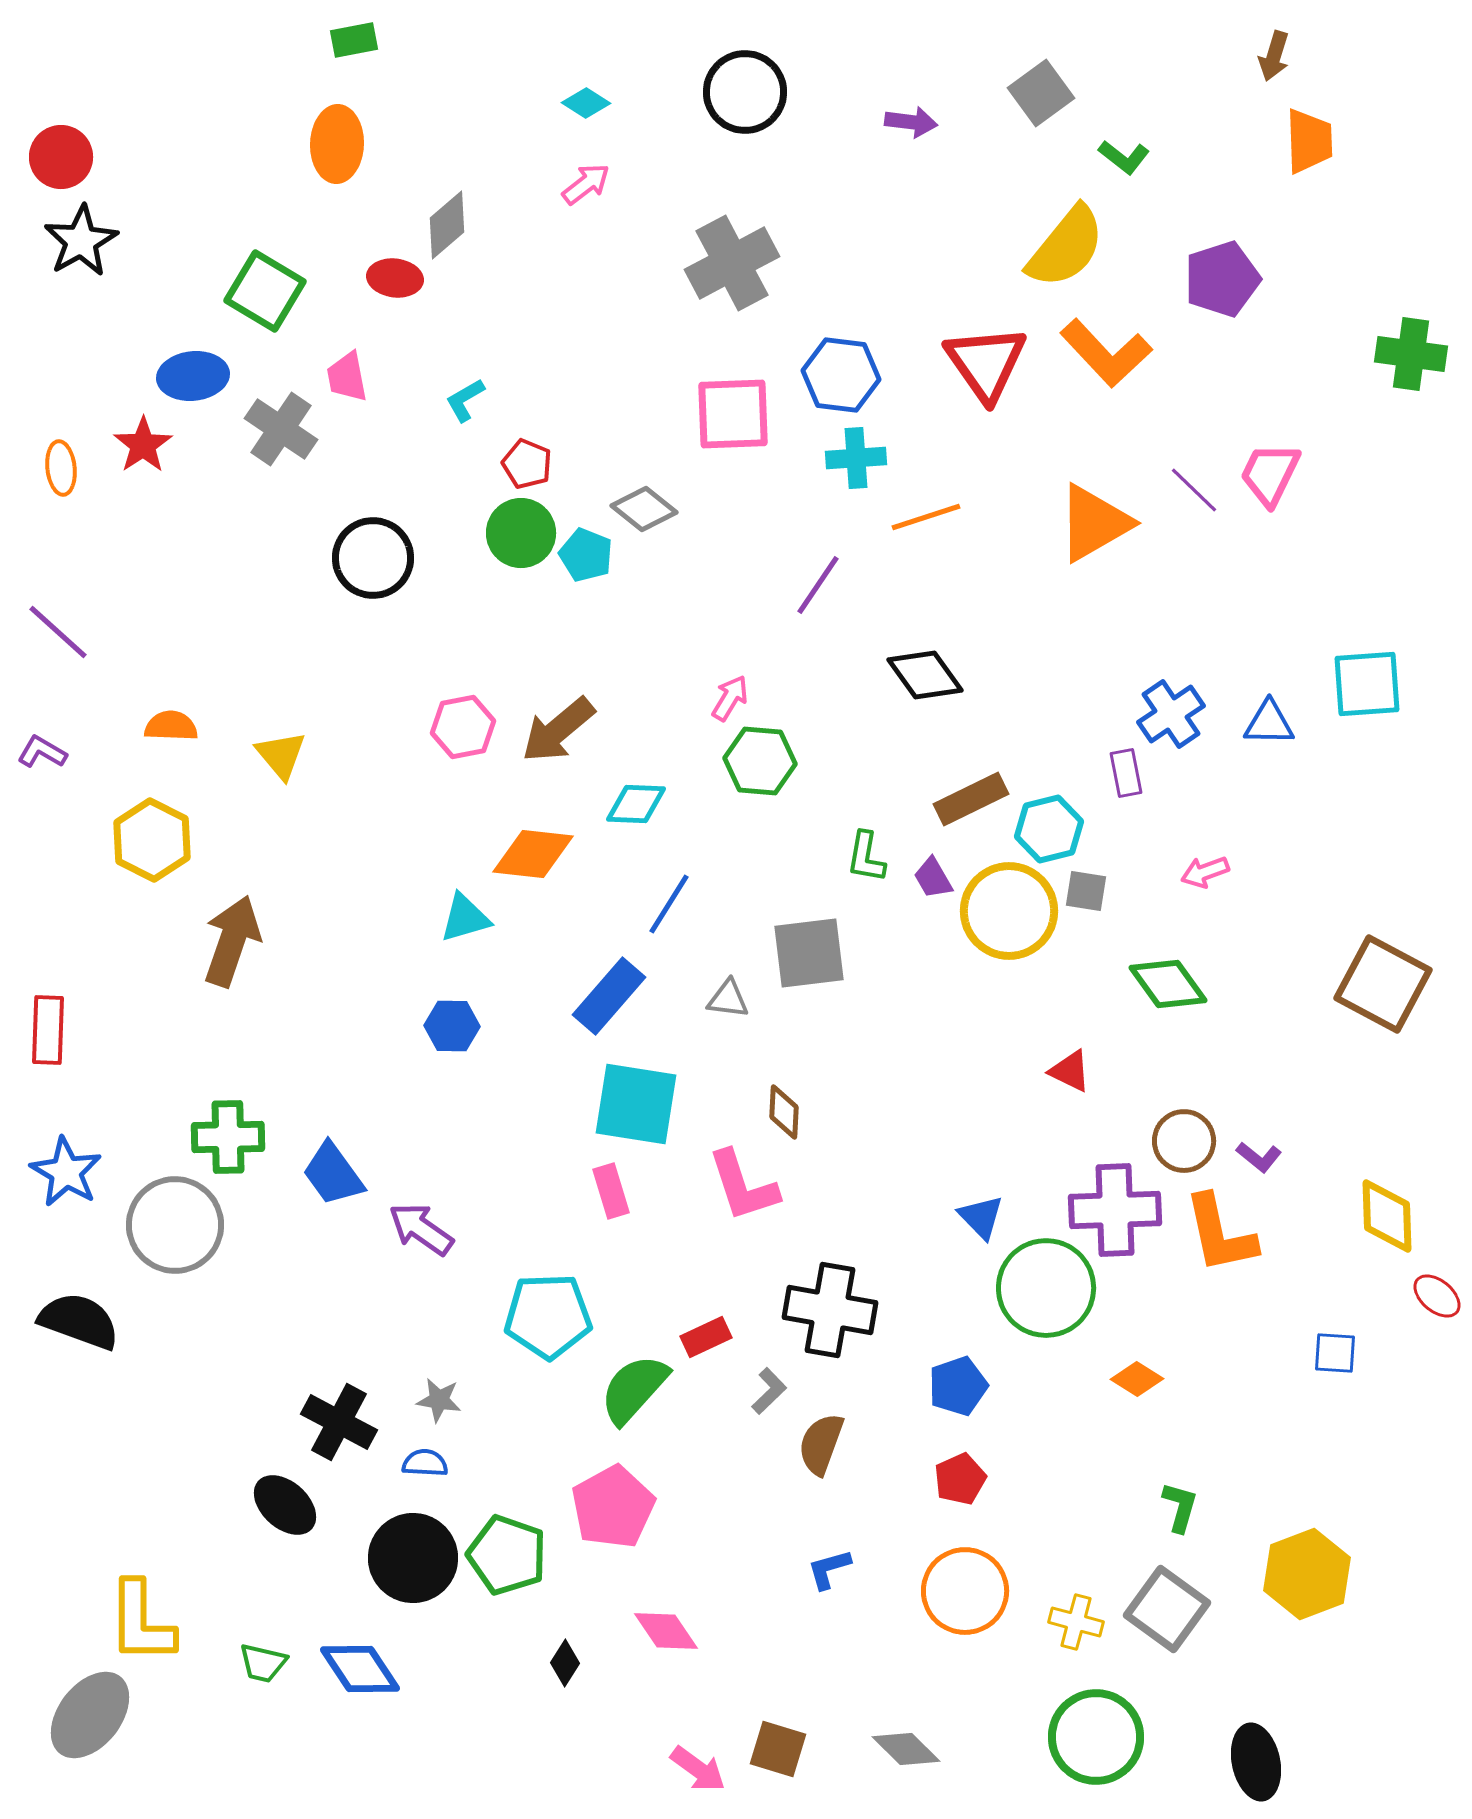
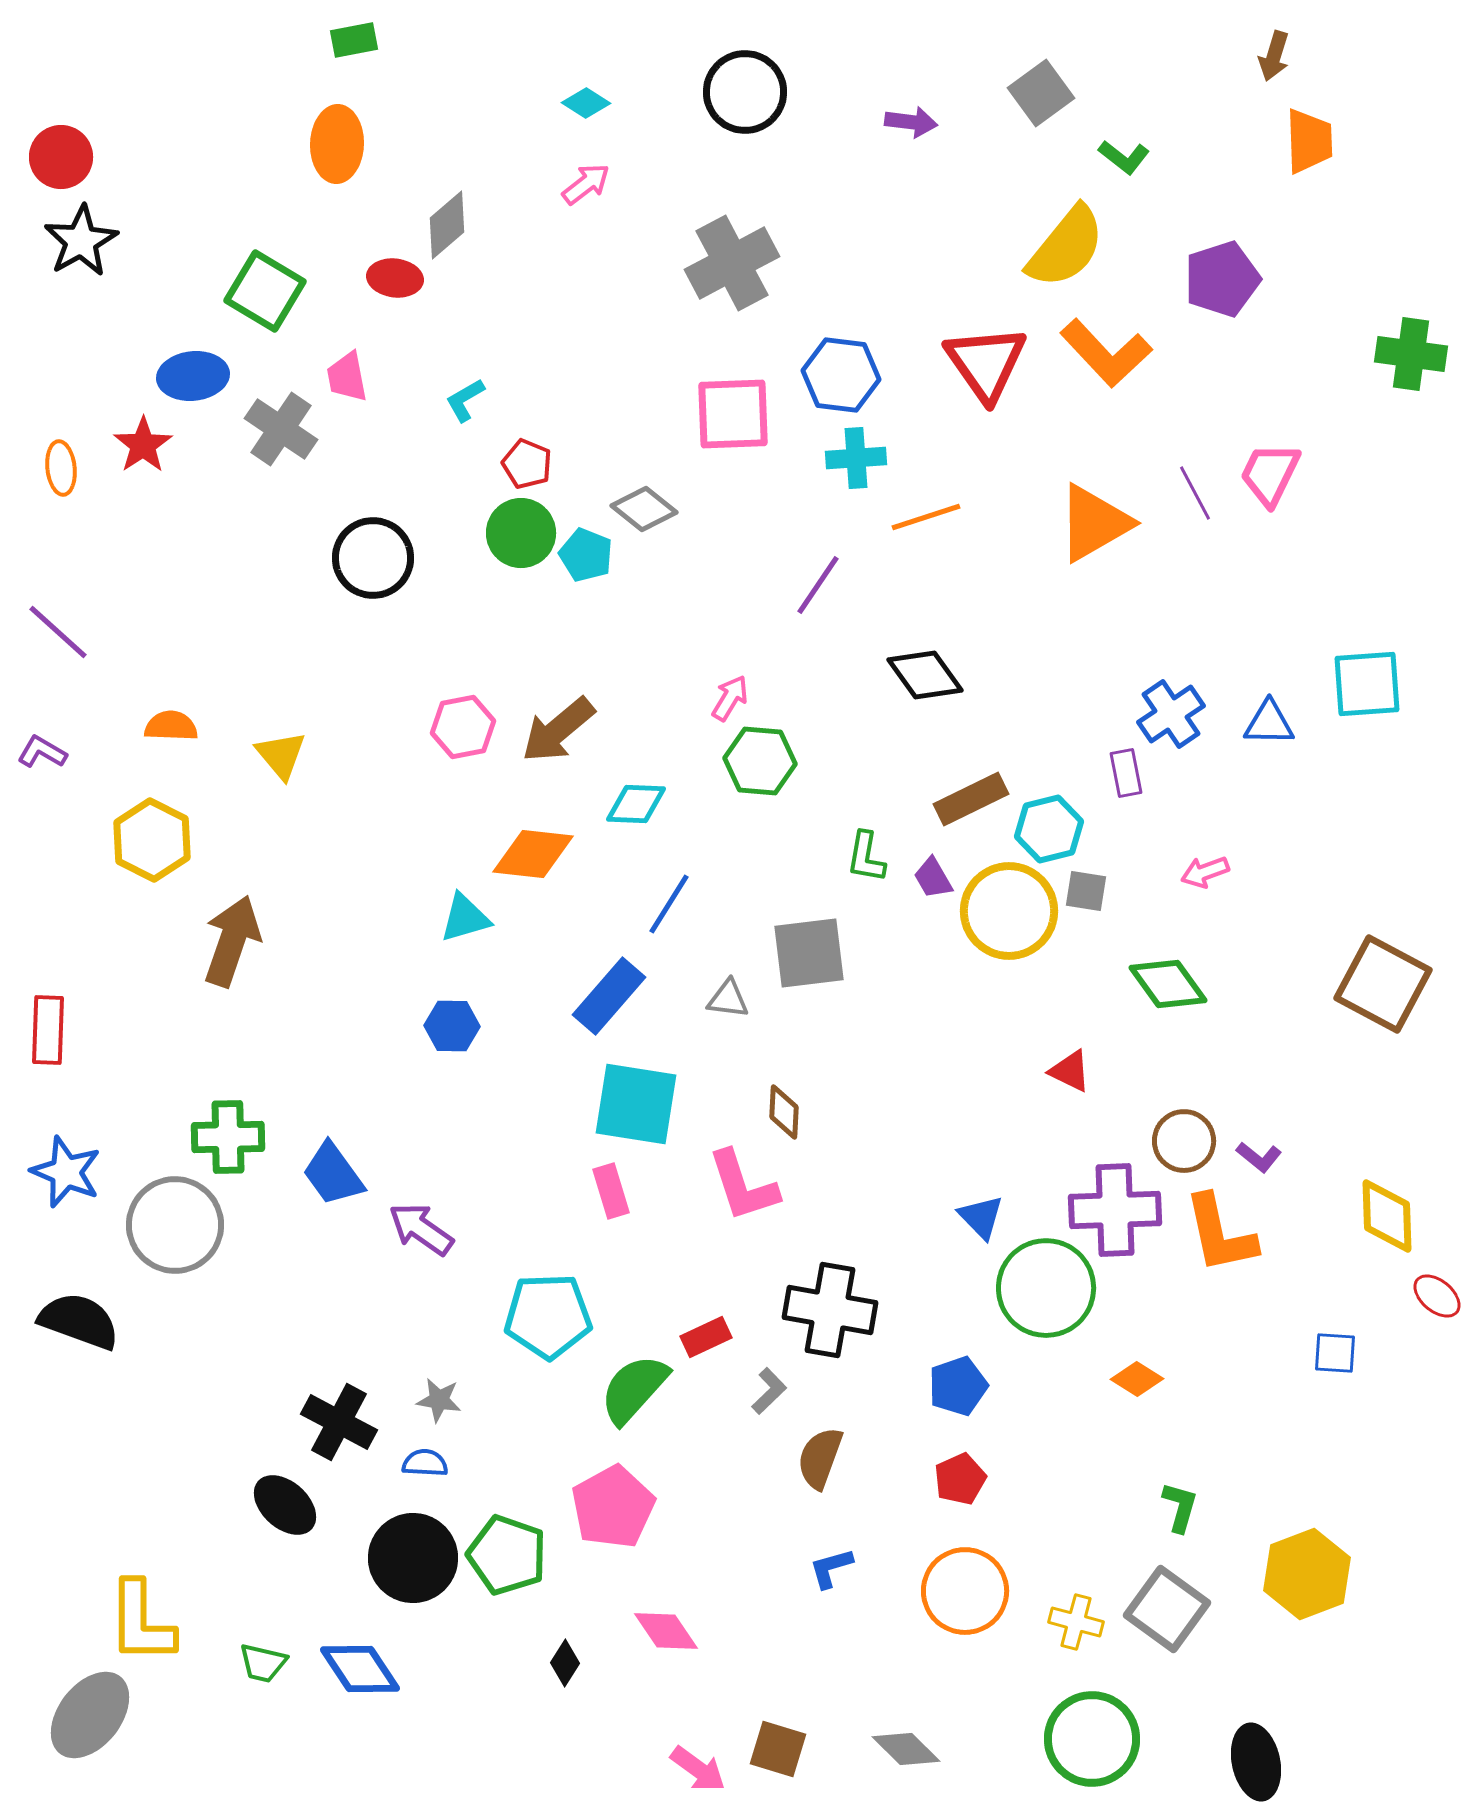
purple line at (1194, 490): moved 1 px right, 3 px down; rotated 18 degrees clockwise
blue star at (66, 1172): rotated 8 degrees counterclockwise
brown semicircle at (821, 1444): moved 1 px left, 14 px down
blue L-shape at (829, 1569): moved 2 px right, 1 px up
green circle at (1096, 1737): moved 4 px left, 2 px down
